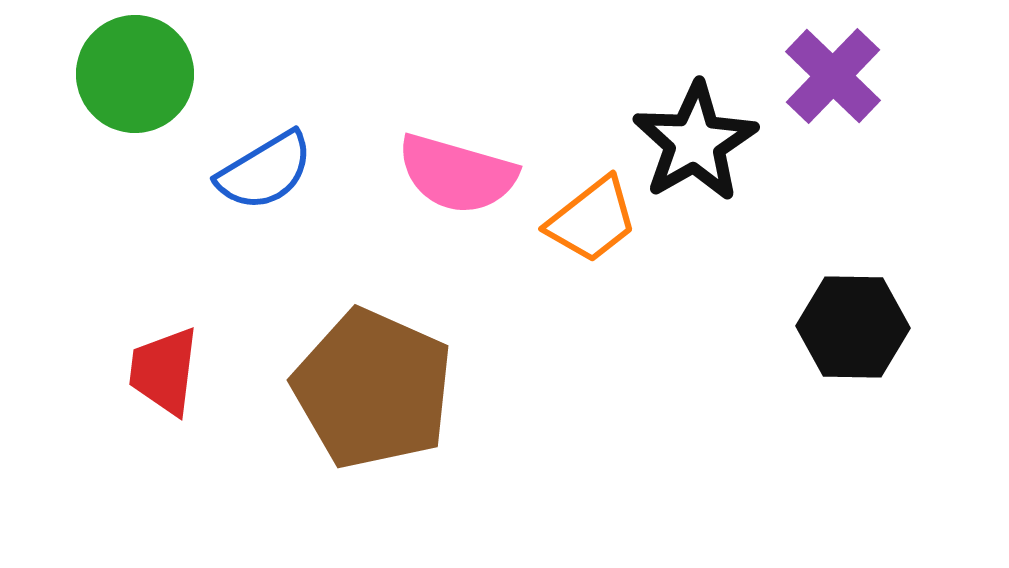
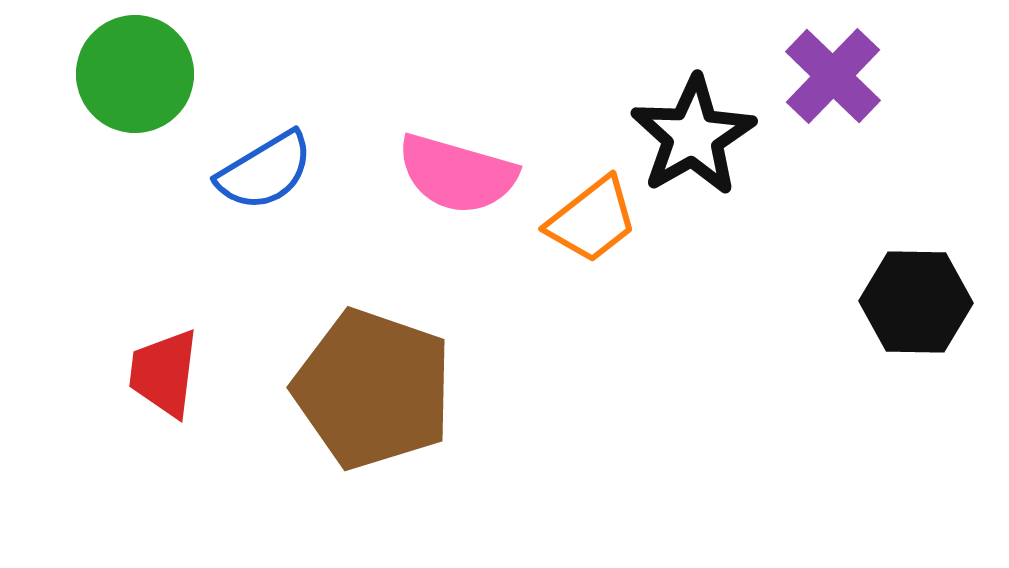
black star: moved 2 px left, 6 px up
black hexagon: moved 63 px right, 25 px up
red trapezoid: moved 2 px down
brown pentagon: rotated 5 degrees counterclockwise
